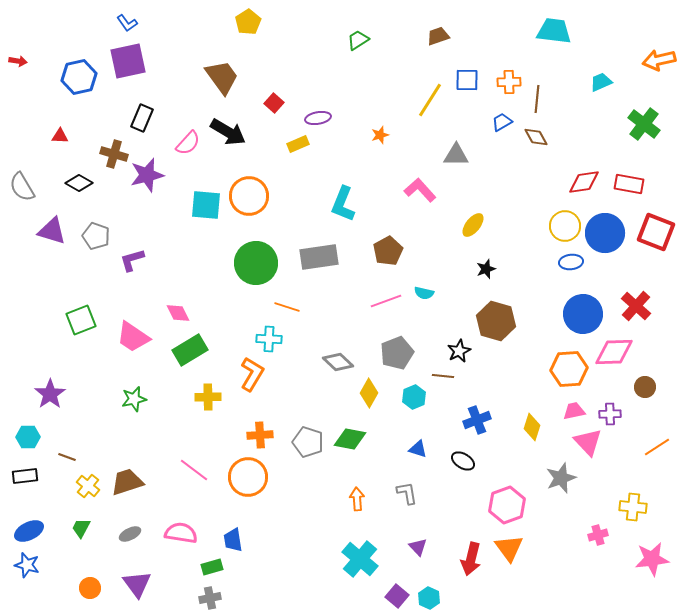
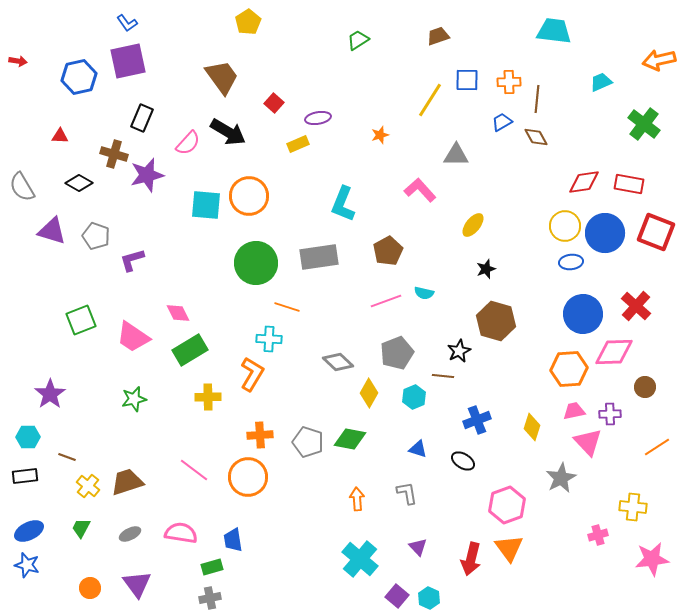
gray star at (561, 478): rotated 8 degrees counterclockwise
